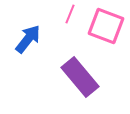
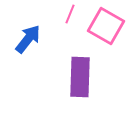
pink square: rotated 9 degrees clockwise
purple rectangle: rotated 42 degrees clockwise
